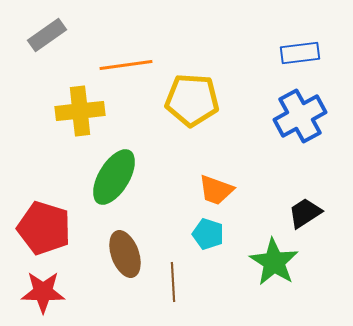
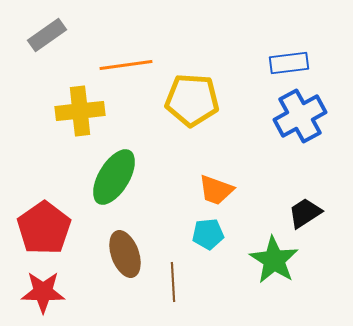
blue rectangle: moved 11 px left, 10 px down
red pentagon: rotated 20 degrees clockwise
cyan pentagon: rotated 24 degrees counterclockwise
green star: moved 2 px up
